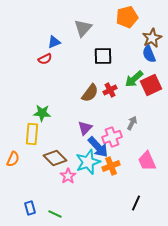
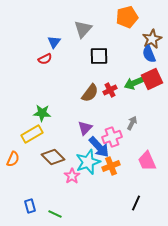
gray triangle: moved 1 px down
brown star: moved 1 px down
blue triangle: rotated 32 degrees counterclockwise
black square: moved 4 px left
green arrow: moved 4 px down; rotated 18 degrees clockwise
red square: moved 1 px right, 6 px up
yellow rectangle: rotated 55 degrees clockwise
blue arrow: moved 1 px right
brown diamond: moved 2 px left, 1 px up
pink star: moved 4 px right
blue rectangle: moved 2 px up
